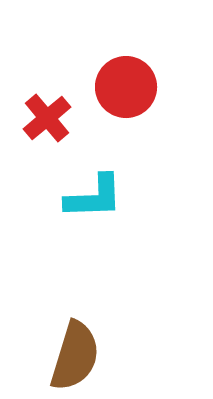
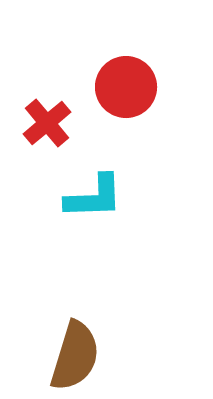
red cross: moved 5 px down
